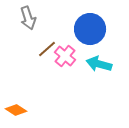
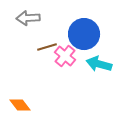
gray arrow: rotated 105 degrees clockwise
blue circle: moved 6 px left, 5 px down
brown line: moved 2 px up; rotated 24 degrees clockwise
orange diamond: moved 4 px right, 5 px up; rotated 20 degrees clockwise
